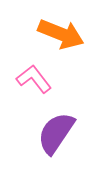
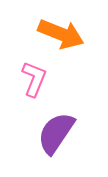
pink L-shape: rotated 60 degrees clockwise
